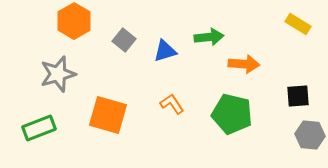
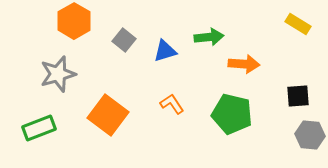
orange square: rotated 21 degrees clockwise
